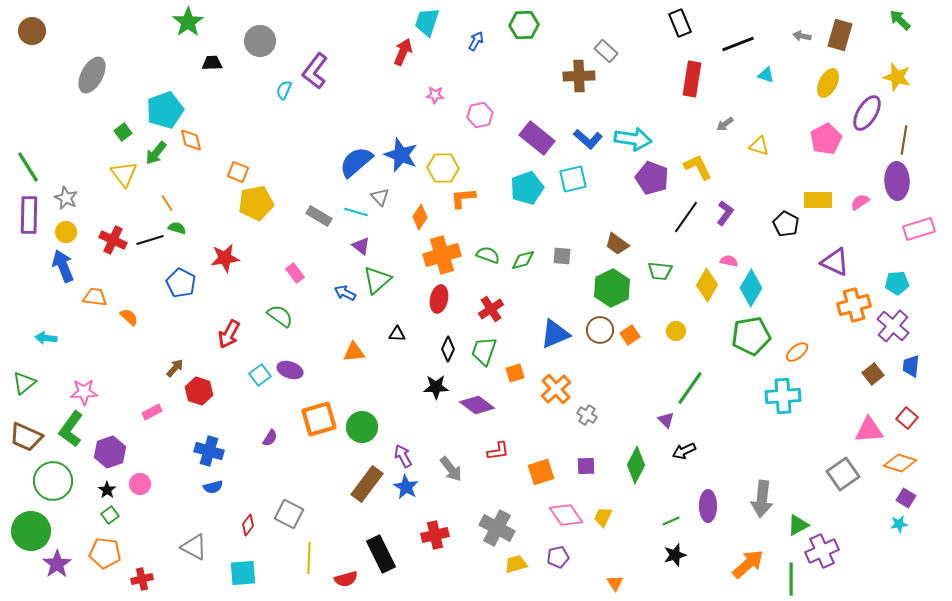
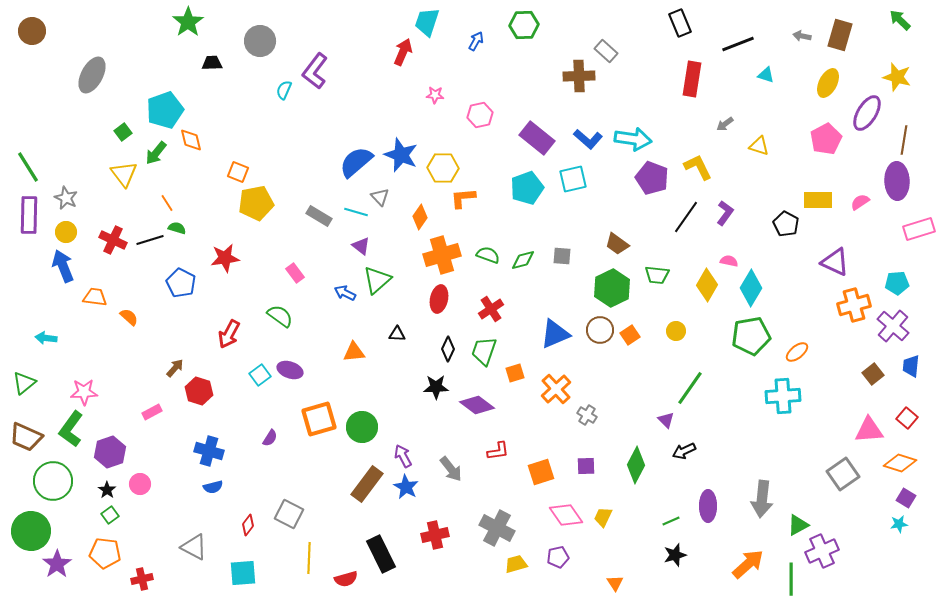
green trapezoid at (660, 271): moved 3 px left, 4 px down
